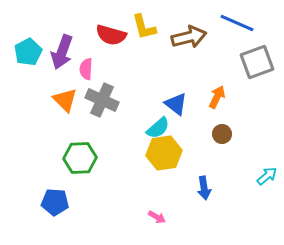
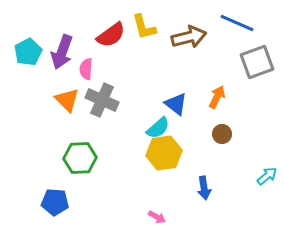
red semicircle: rotated 52 degrees counterclockwise
orange triangle: moved 2 px right
